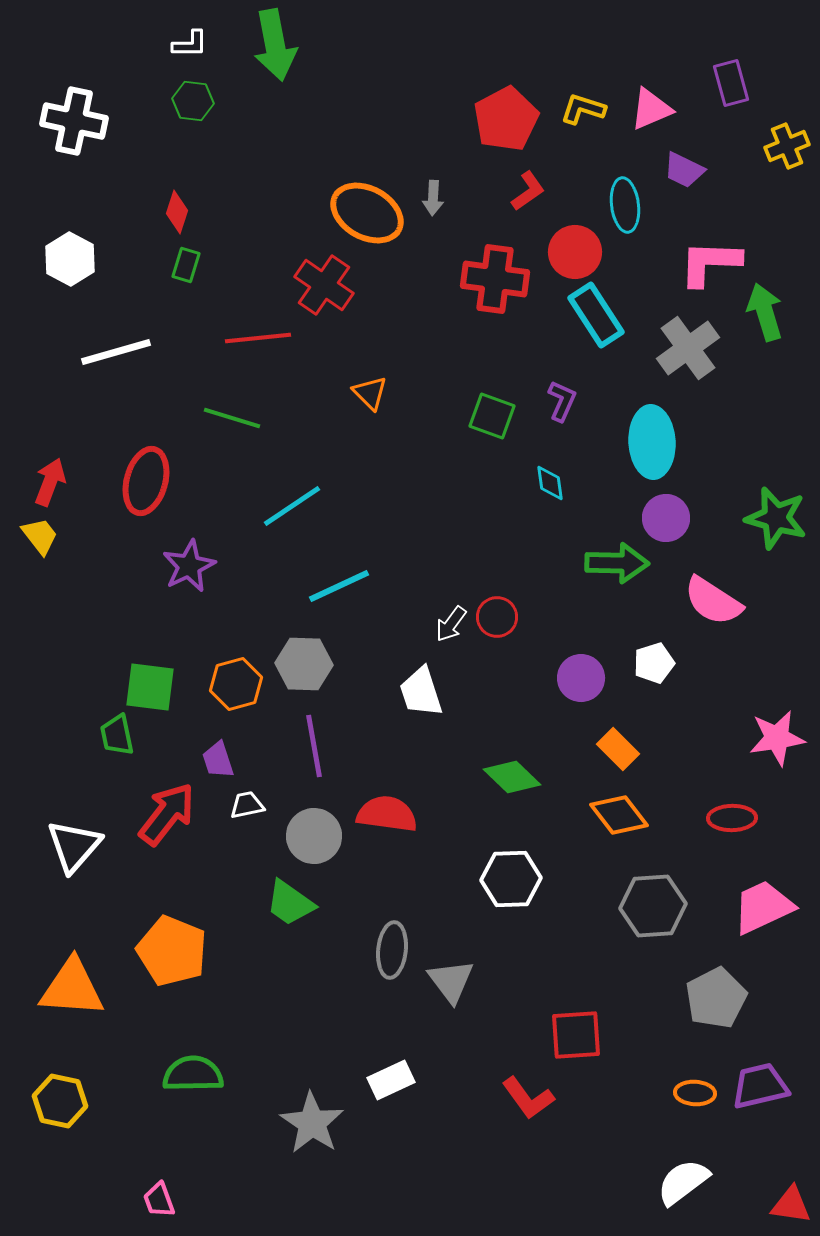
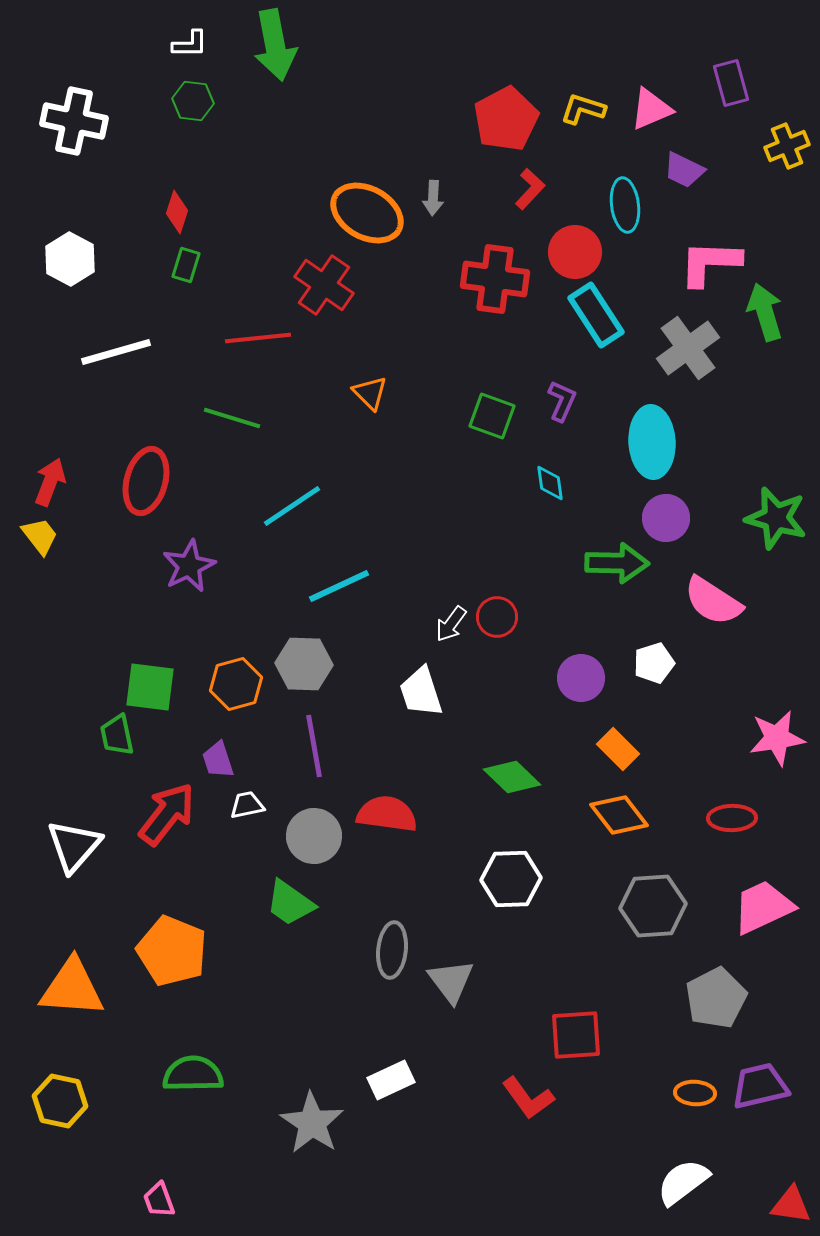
red L-shape at (528, 191): moved 2 px right, 2 px up; rotated 12 degrees counterclockwise
